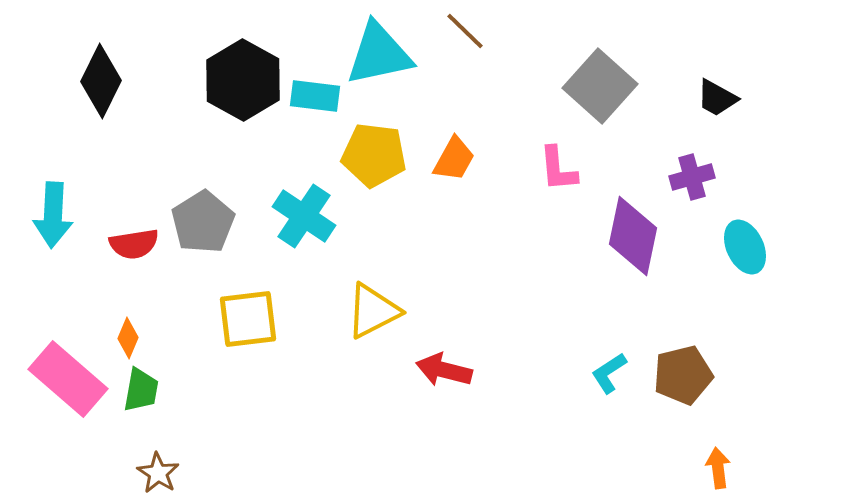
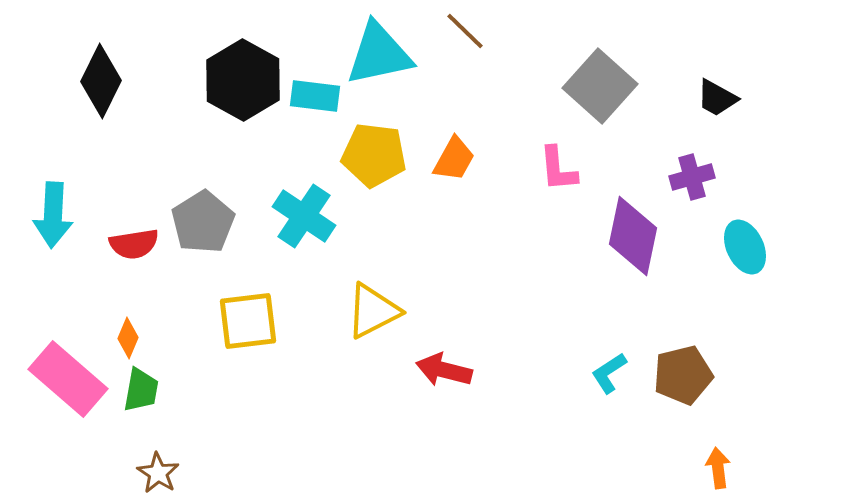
yellow square: moved 2 px down
